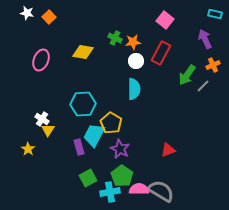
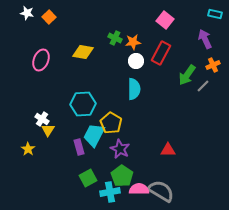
red triangle: rotated 21 degrees clockwise
